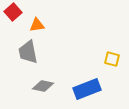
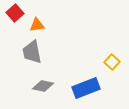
red square: moved 2 px right, 1 px down
gray trapezoid: moved 4 px right
yellow square: moved 3 px down; rotated 28 degrees clockwise
blue rectangle: moved 1 px left, 1 px up
